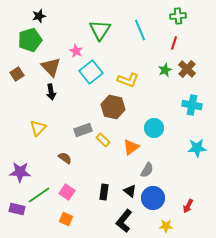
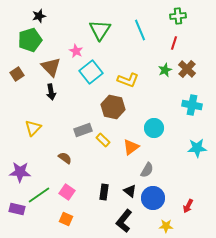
yellow triangle: moved 5 px left
